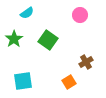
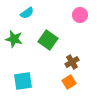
green star: rotated 24 degrees counterclockwise
brown cross: moved 14 px left
